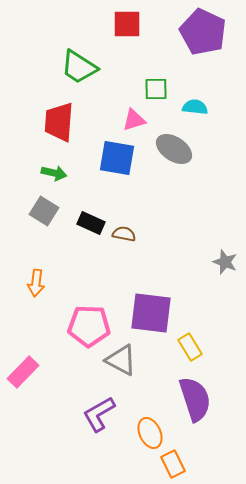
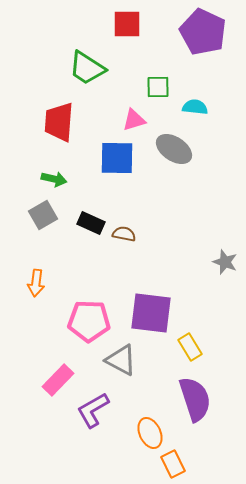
green trapezoid: moved 8 px right, 1 px down
green square: moved 2 px right, 2 px up
blue square: rotated 9 degrees counterclockwise
green arrow: moved 6 px down
gray square: moved 1 px left, 4 px down; rotated 28 degrees clockwise
pink pentagon: moved 5 px up
pink rectangle: moved 35 px right, 8 px down
purple L-shape: moved 6 px left, 4 px up
